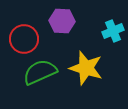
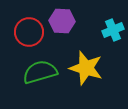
cyan cross: moved 1 px up
red circle: moved 5 px right, 7 px up
green semicircle: rotated 8 degrees clockwise
